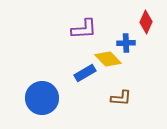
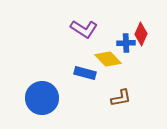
red diamond: moved 5 px left, 12 px down
purple L-shape: rotated 36 degrees clockwise
blue rectangle: rotated 45 degrees clockwise
brown L-shape: rotated 15 degrees counterclockwise
